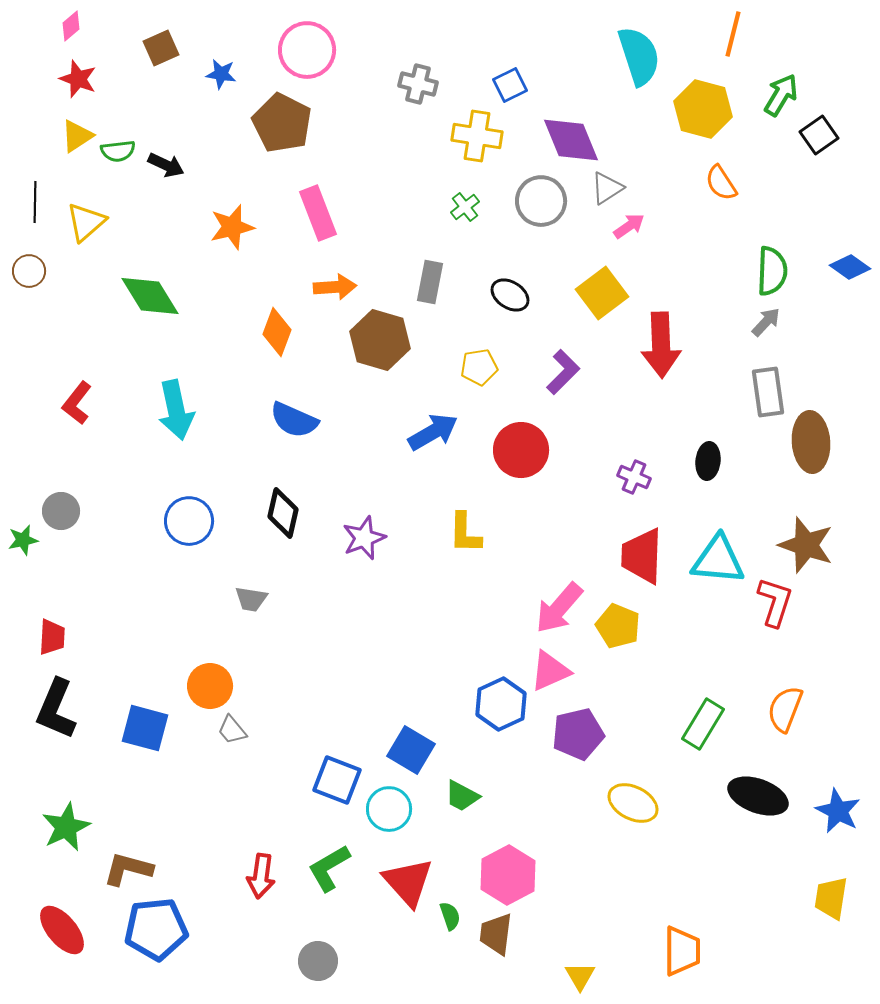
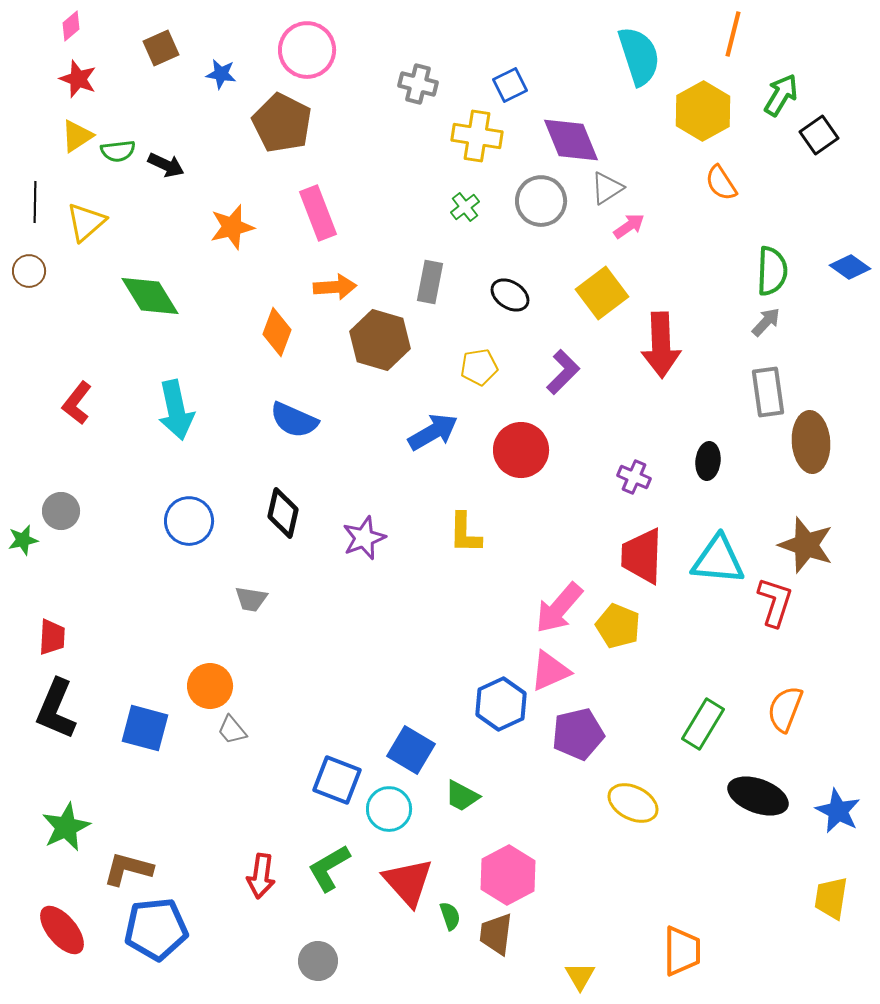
yellow hexagon at (703, 109): moved 2 px down; rotated 16 degrees clockwise
